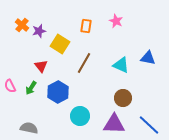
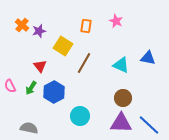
yellow square: moved 3 px right, 2 px down
red triangle: moved 1 px left
blue hexagon: moved 4 px left
purple triangle: moved 7 px right, 1 px up
